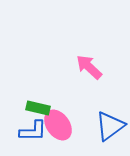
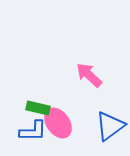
pink arrow: moved 8 px down
pink ellipse: moved 2 px up
